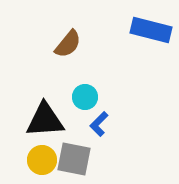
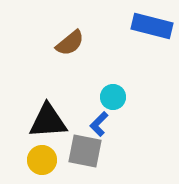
blue rectangle: moved 1 px right, 4 px up
brown semicircle: moved 2 px right, 1 px up; rotated 12 degrees clockwise
cyan circle: moved 28 px right
black triangle: moved 3 px right, 1 px down
gray square: moved 11 px right, 8 px up
